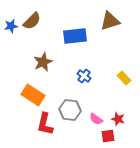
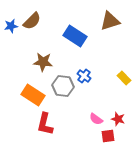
blue rectangle: rotated 40 degrees clockwise
brown star: rotated 30 degrees clockwise
gray hexagon: moved 7 px left, 24 px up
